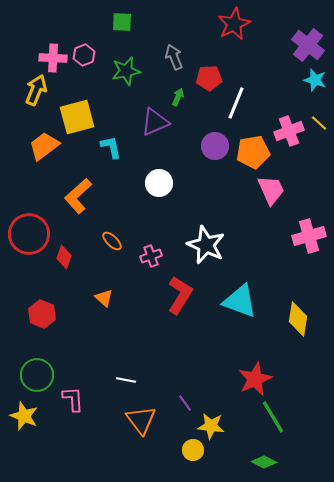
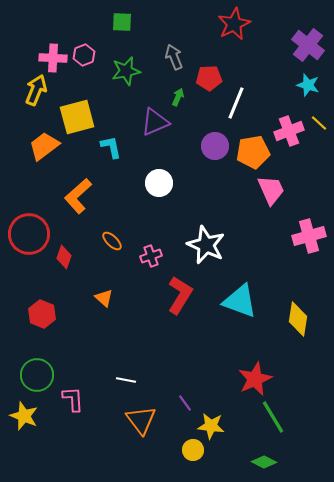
cyan star at (315, 80): moved 7 px left, 5 px down
